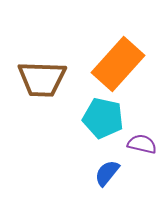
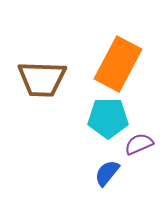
orange rectangle: rotated 14 degrees counterclockwise
cyan pentagon: moved 5 px right; rotated 12 degrees counterclockwise
purple semicircle: moved 3 px left; rotated 36 degrees counterclockwise
